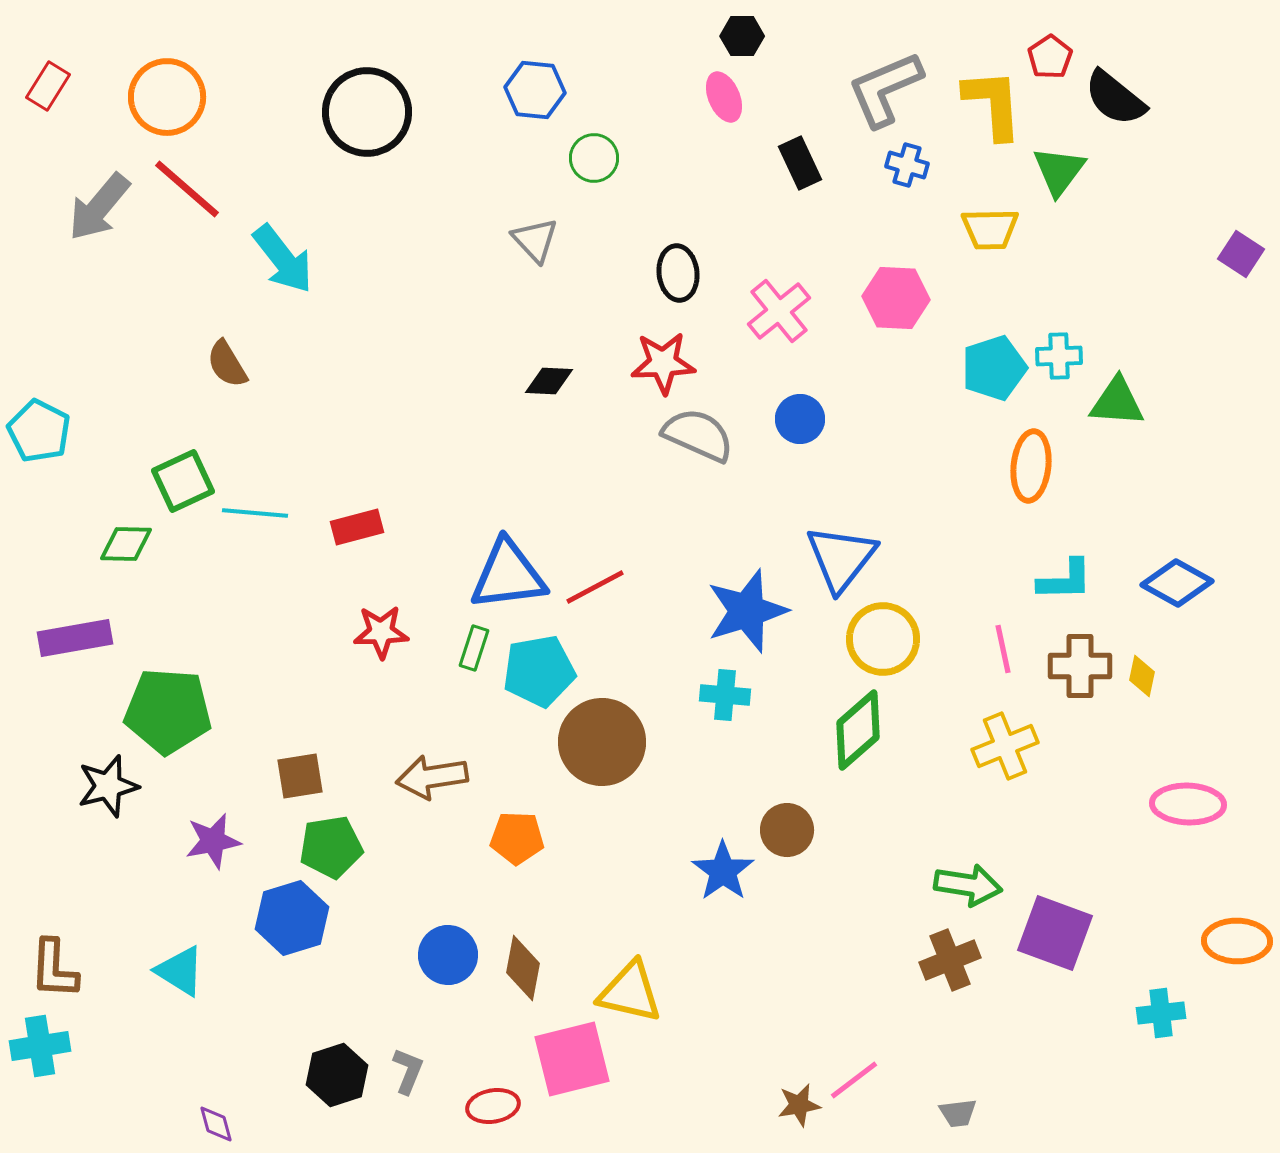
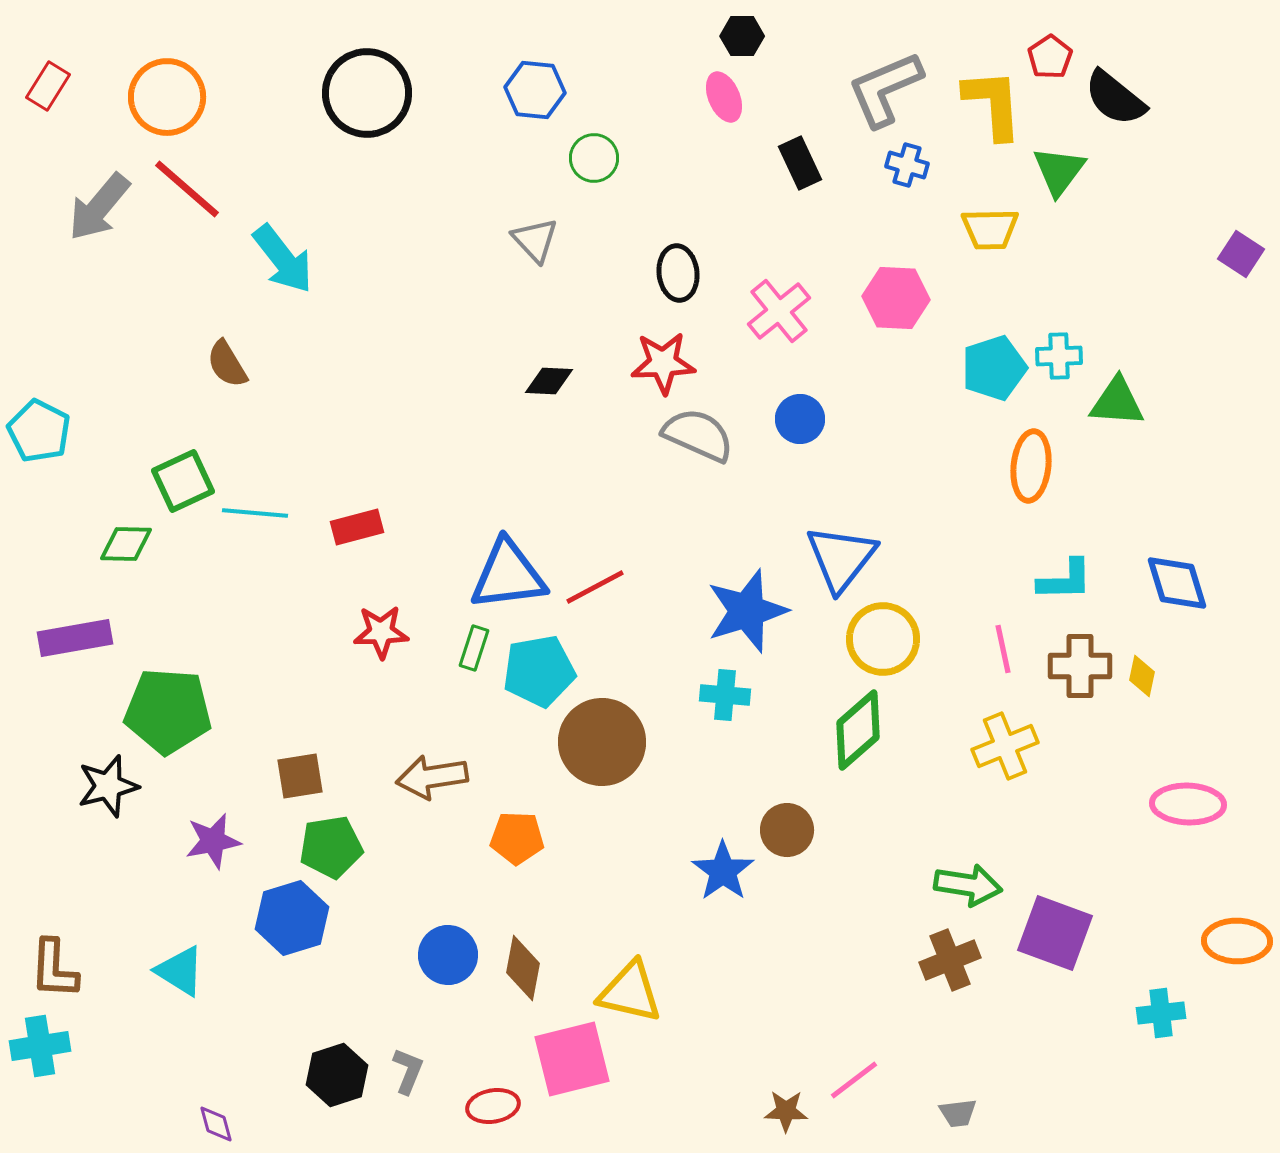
black circle at (367, 112): moved 19 px up
blue diamond at (1177, 583): rotated 44 degrees clockwise
brown star at (799, 1105): moved 13 px left, 6 px down; rotated 12 degrees clockwise
